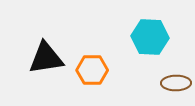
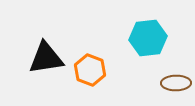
cyan hexagon: moved 2 px left, 1 px down; rotated 9 degrees counterclockwise
orange hexagon: moved 2 px left; rotated 20 degrees clockwise
